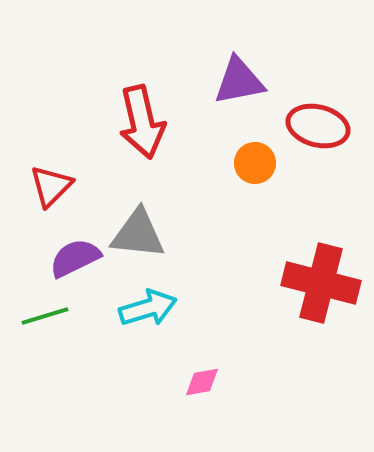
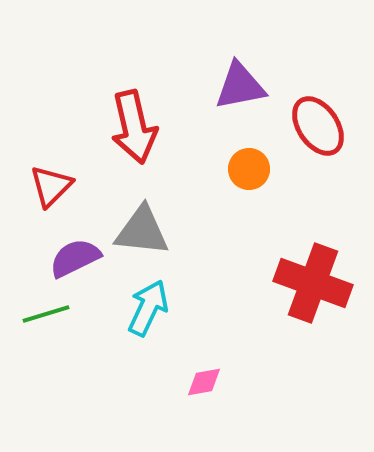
purple triangle: moved 1 px right, 5 px down
red arrow: moved 8 px left, 5 px down
red ellipse: rotated 42 degrees clockwise
orange circle: moved 6 px left, 6 px down
gray triangle: moved 4 px right, 3 px up
red cross: moved 8 px left; rotated 6 degrees clockwise
cyan arrow: rotated 48 degrees counterclockwise
green line: moved 1 px right, 2 px up
pink diamond: moved 2 px right
